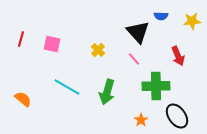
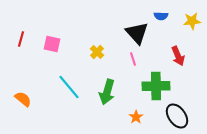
black triangle: moved 1 px left, 1 px down
yellow cross: moved 1 px left, 2 px down
pink line: moved 1 px left; rotated 24 degrees clockwise
cyan line: moved 2 px right; rotated 20 degrees clockwise
orange star: moved 5 px left, 3 px up
